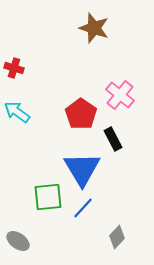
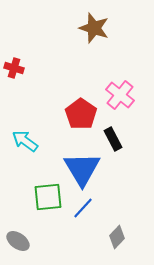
cyan arrow: moved 8 px right, 29 px down
